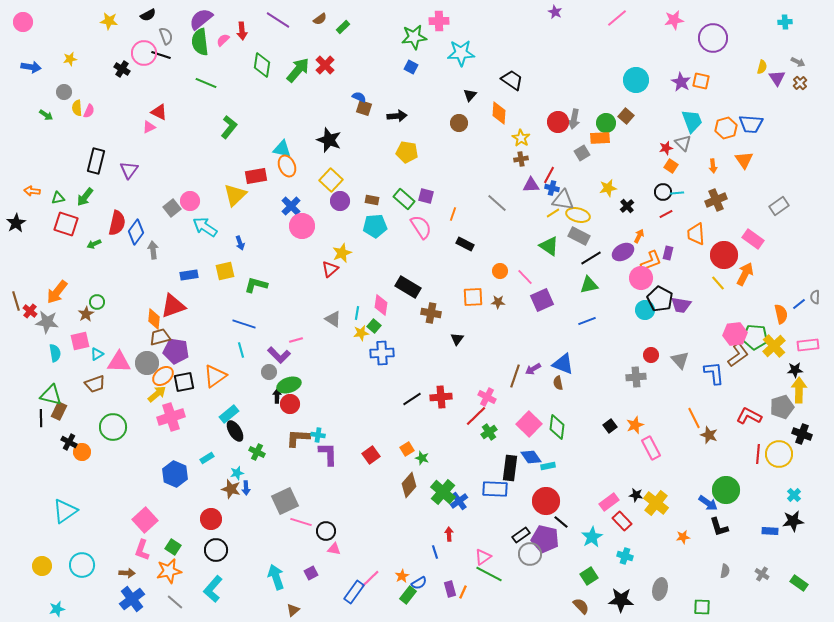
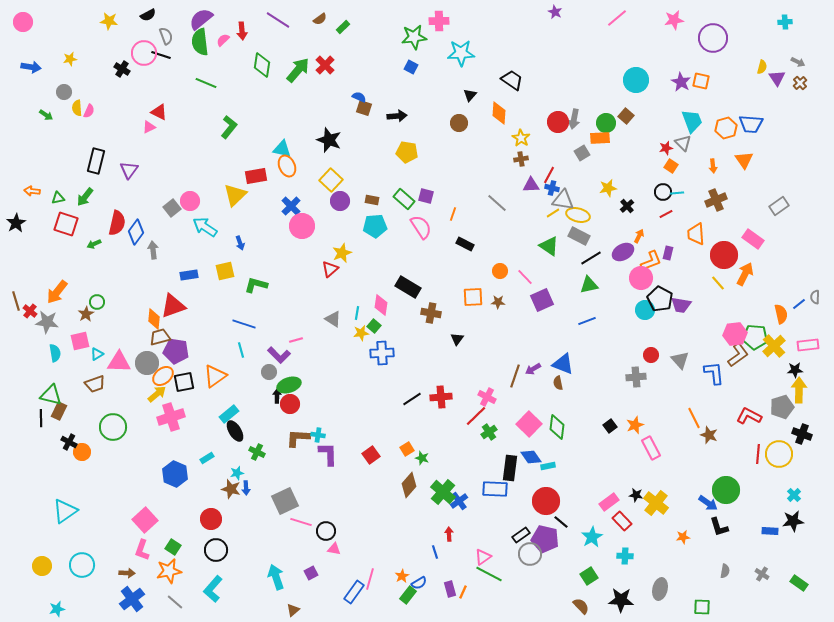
cyan cross at (625, 556): rotated 14 degrees counterclockwise
pink line at (370, 579): rotated 30 degrees counterclockwise
